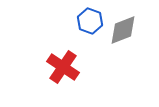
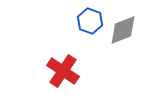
red cross: moved 4 px down
